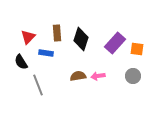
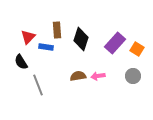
brown rectangle: moved 3 px up
orange square: rotated 24 degrees clockwise
blue rectangle: moved 6 px up
